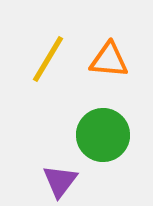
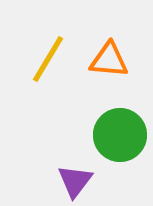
green circle: moved 17 px right
purple triangle: moved 15 px right
